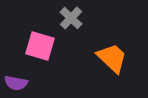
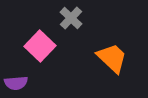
pink square: rotated 28 degrees clockwise
purple semicircle: rotated 15 degrees counterclockwise
